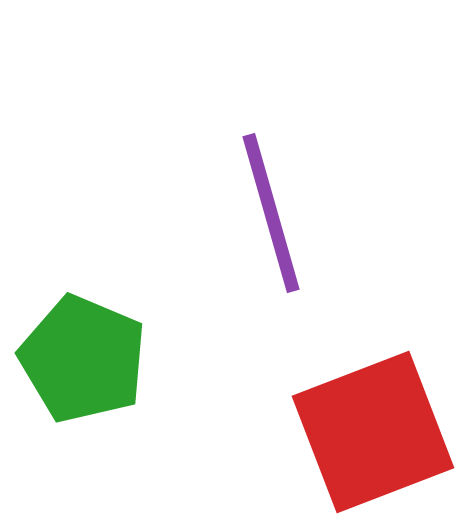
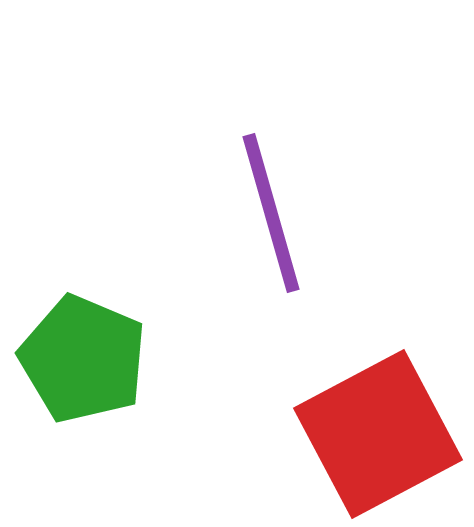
red square: moved 5 px right, 2 px down; rotated 7 degrees counterclockwise
